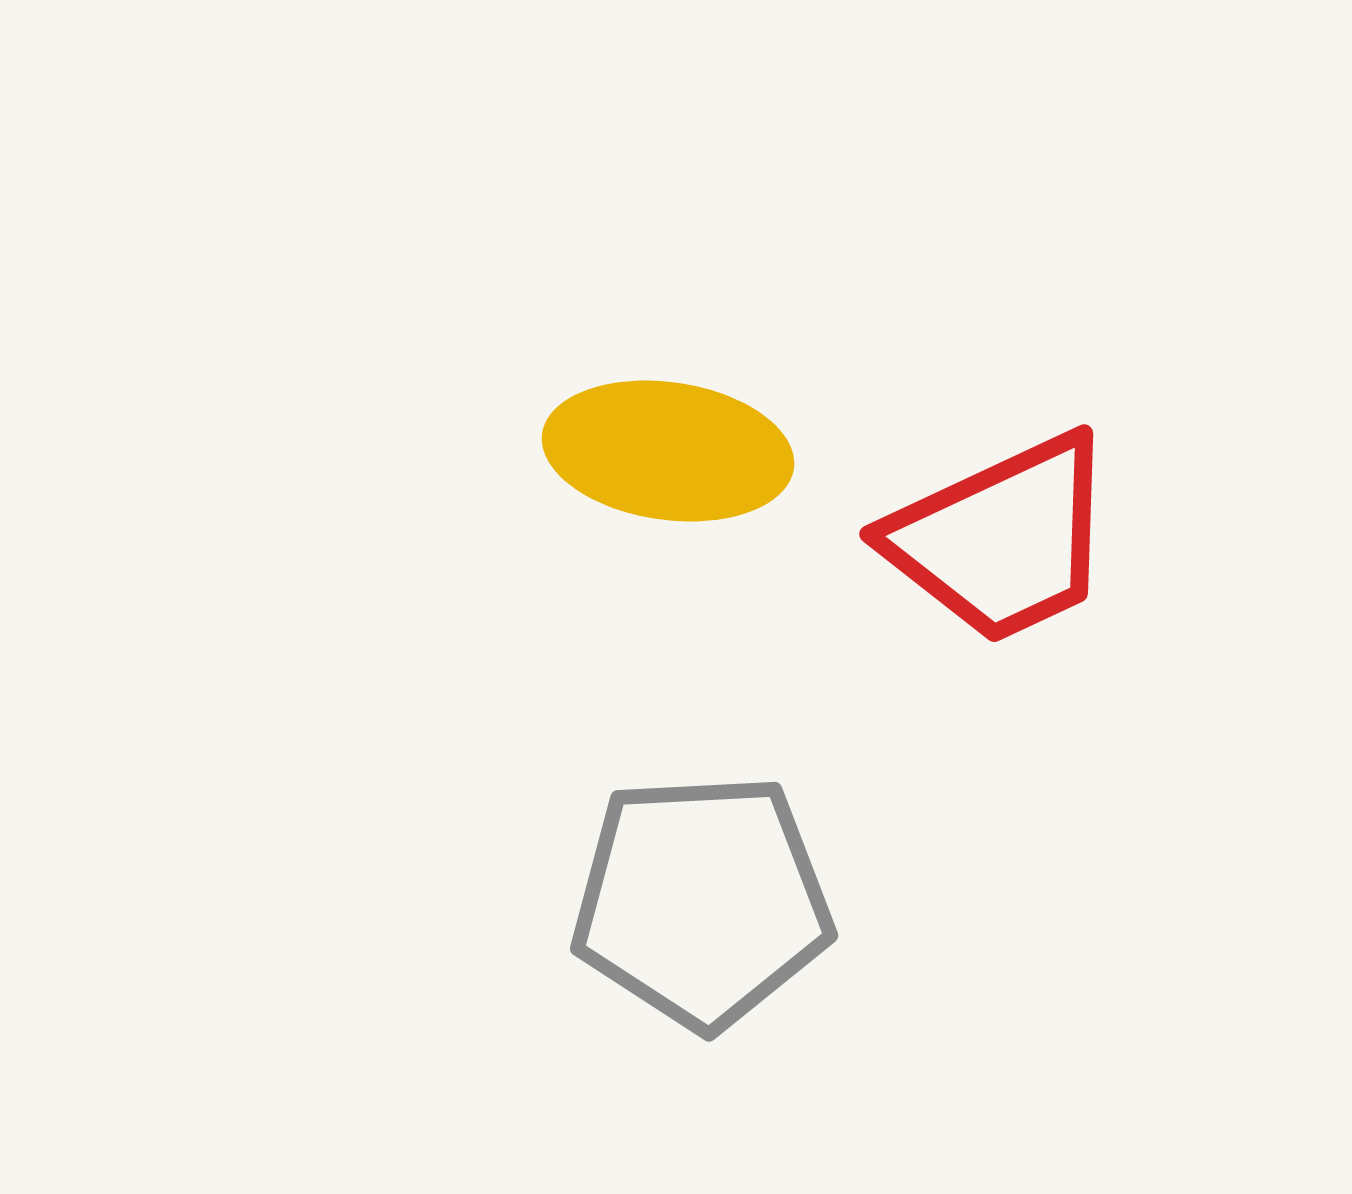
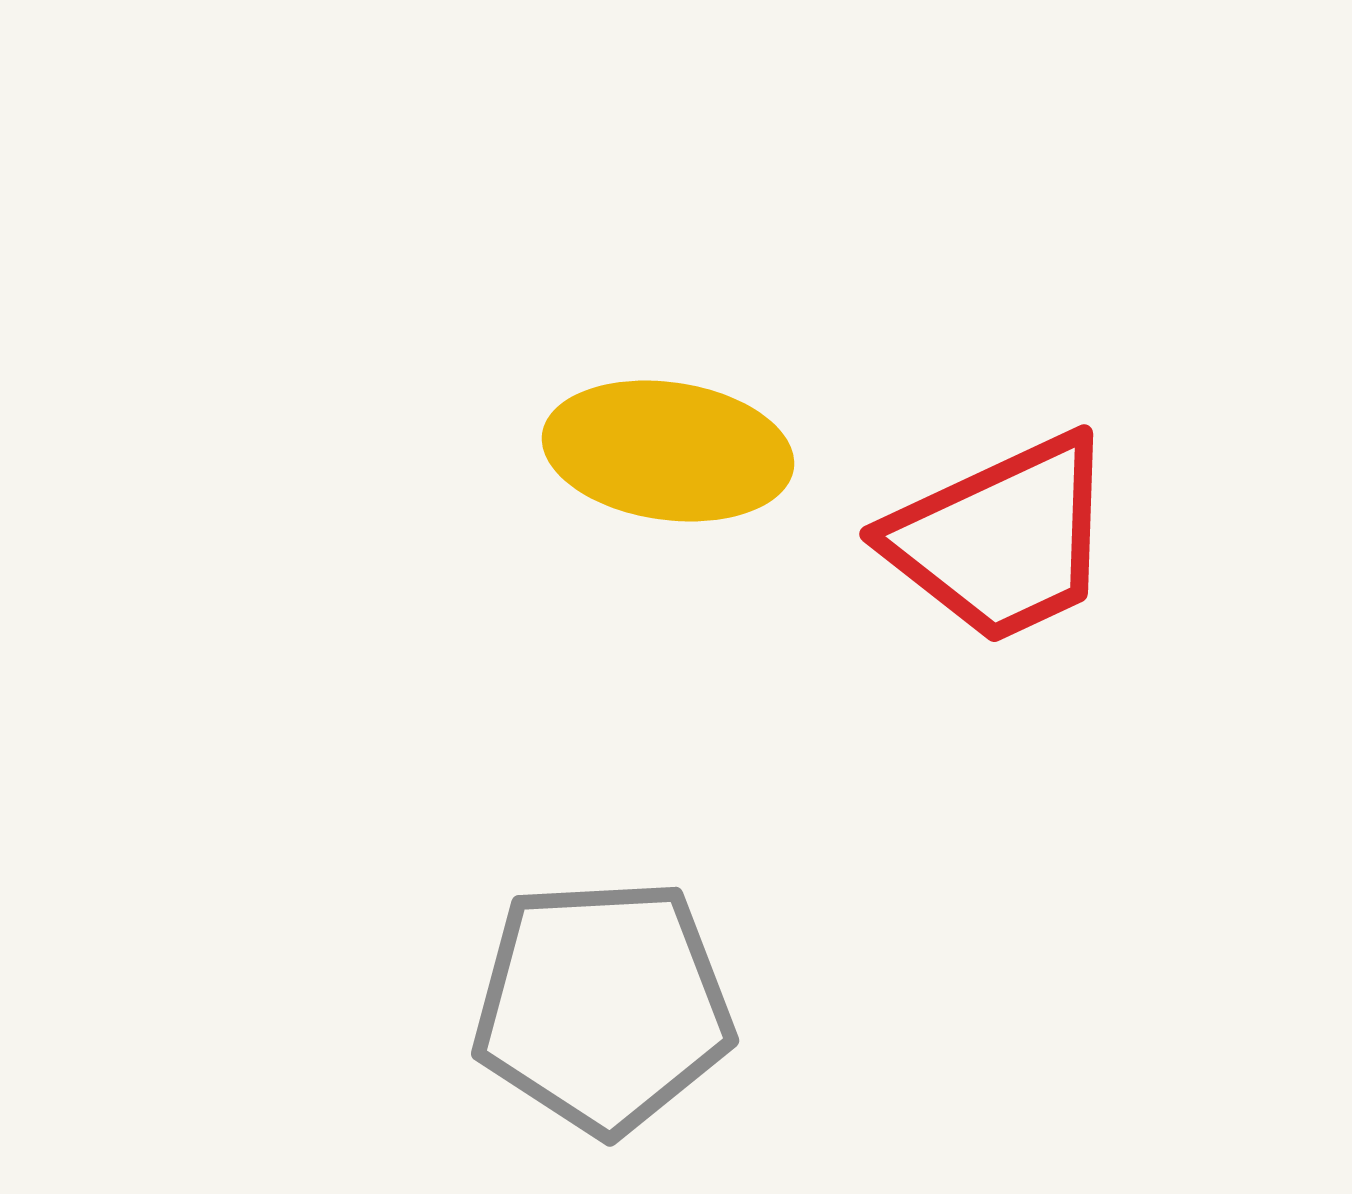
gray pentagon: moved 99 px left, 105 px down
